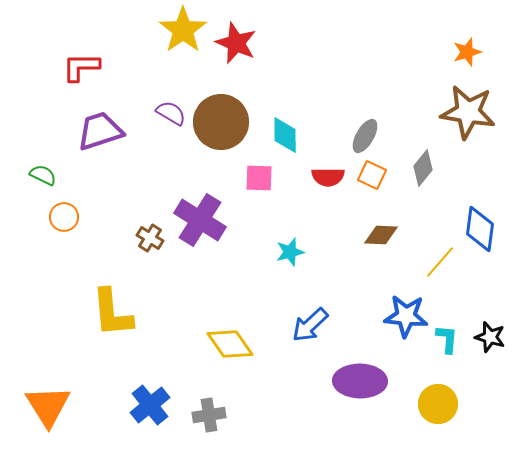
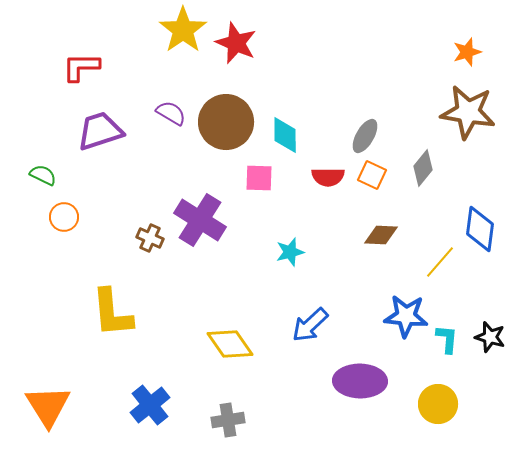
brown circle: moved 5 px right
brown cross: rotated 8 degrees counterclockwise
gray cross: moved 19 px right, 5 px down
